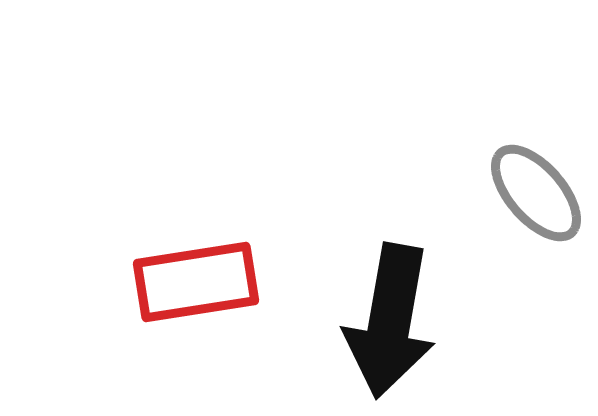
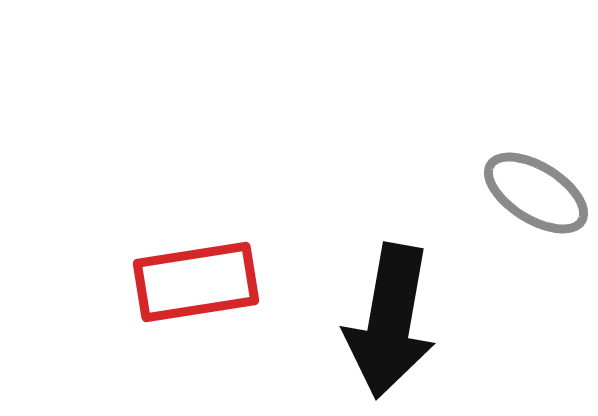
gray ellipse: rotated 17 degrees counterclockwise
